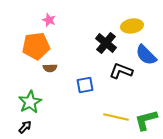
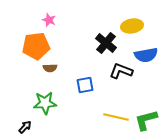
blue semicircle: rotated 55 degrees counterclockwise
green star: moved 15 px right, 1 px down; rotated 25 degrees clockwise
